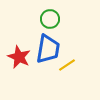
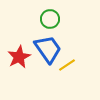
blue trapezoid: rotated 44 degrees counterclockwise
red star: rotated 20 degrees clockwise
